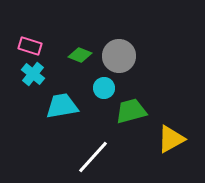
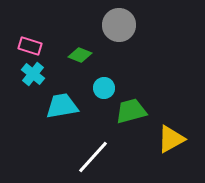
gray circle: moved 31 px up
